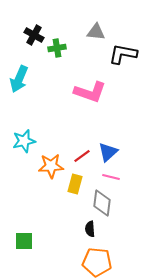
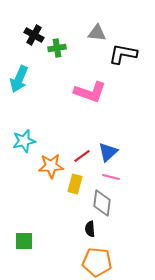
gray triangle: moved 1 px right, 1 px down
